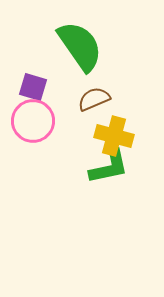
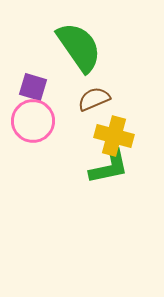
green semicircle: moved 1 px left, 1 px down
